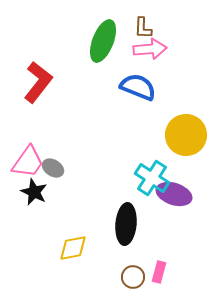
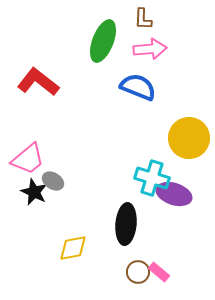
brown L-shape: moved 9 px up
red L-shape: rotated 90 degrees counterclockwise
yellow circle: moved 3 px right, 3 px down
pink trapezoid: moved 3 px up; rotated 15 degrees clockwise
gray ellipse: moved 13 px down
cyan cross: rotated 16 degrees counterclockwise
pink rectangle: rotated 65 degrees counterclockwise
brown circle: moved 5 px right, 5 px up
